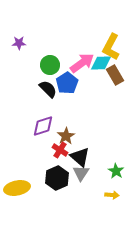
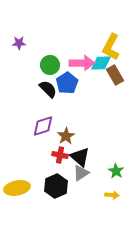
pink arrow: rotated 35 degrees clockwise
red cross: moved 5 px down; rotated 21 degrees counterclockwise
gray triangle: rotated 24 degrees clockwise
black hexagon: moved 1 px left, 8 px down
